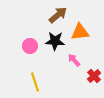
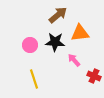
orange triangle: moved 1 px down
black star: moved 1 px down
pink circle: moved 1 px up
red cross: rotated 24 degrees counterclockwise
yellow line: moved 1 px left, 3 px up
